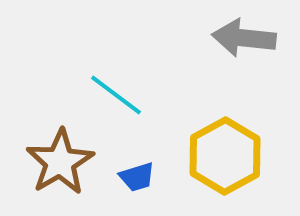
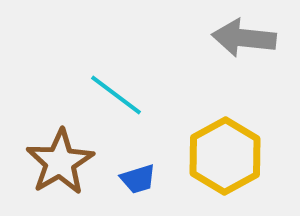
blue trapezoid: moved 1 px right, 2 px down
